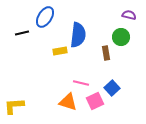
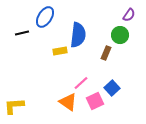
purple semicircle: rotated 112 degrees clockwise
green circle: moved 1 px left, 2 px up
brown rectangle: rotated 32 degrees clockwise
pink line: rotated 56 degrees counterclockwise
orange triangle: rotated 18 degrees clockwise
